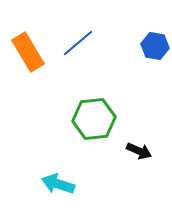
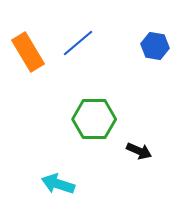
green hexagon: rotated 6 degrees clockwise
